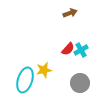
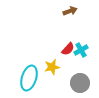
brown arrow: moved 2 px up
yellow star: moved 8 px right, 3 px up
cyan ellipse: moved 4 px right, 2 px up
